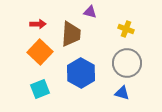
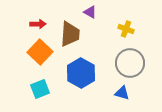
purple triangle: rotated 16 degrees clockwise
brown trapezoid: moved 1 px left
gray circle: moved 3 px right
